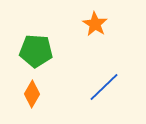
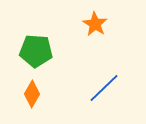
blue line: moved 1 px down
